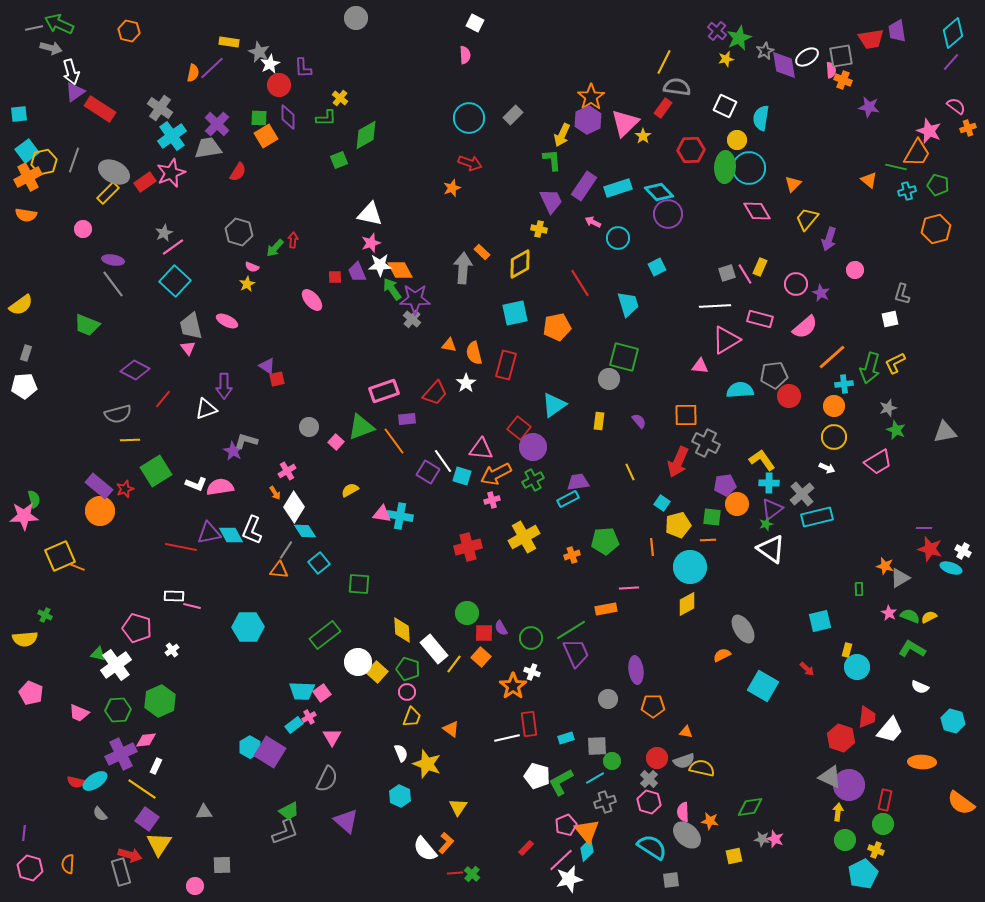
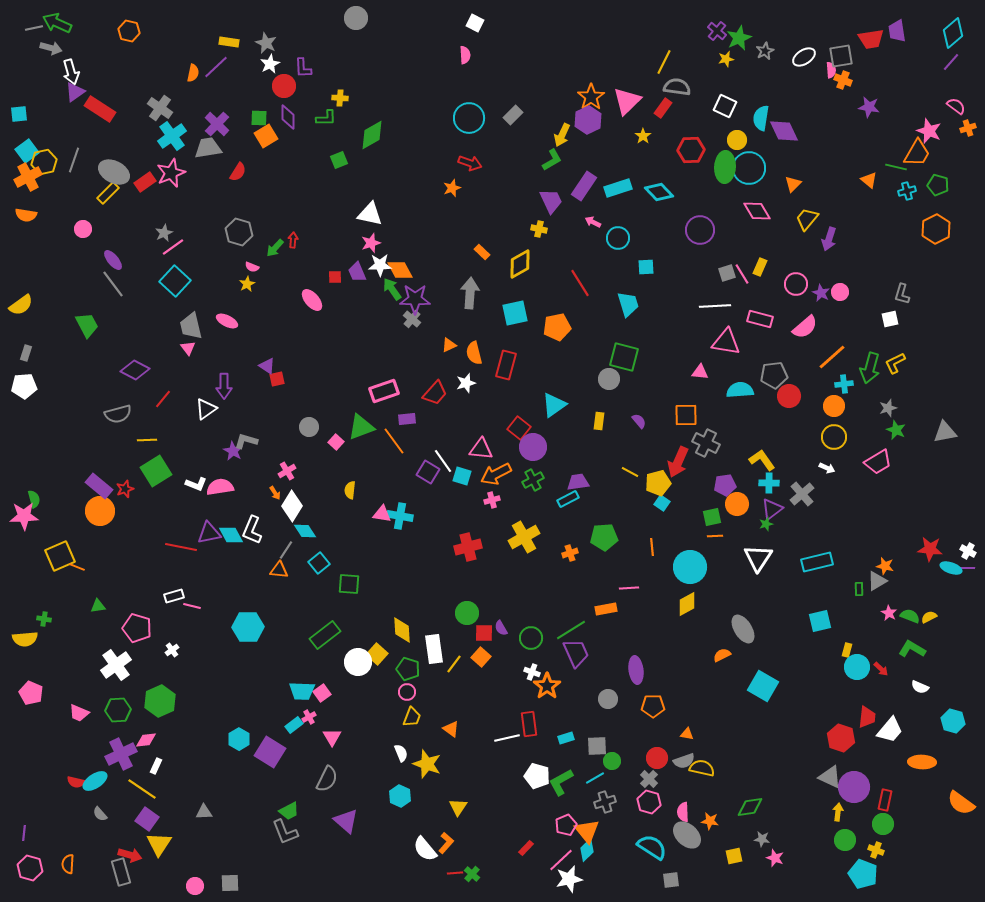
green arrow at (59, 24): moved 2 px left, 1 px up
gray star at (259, 52): moved 7 px right, 9 px up
white ellipse at (807, 57): moved 3 px left
purple diamond at (784, 65): moved 66 px down; rotated 16 degrees counterclockwise
purple line at (212, 68): moved 4 px right, 1 px up
red circle at (279, 85): moved 5 px right, 1 px down
yellow cross at (340, 98): rotated 35 degrees counterclockwise
pink triangle at (625, 123): moved 2 px right, 22 px up
green diamond at (366, 135): moved 6 px right
green L-shape at (552, 160): rotated 65 degrees clockwise
purple circle at (668, 214): moved 32 px right, 16 px down
orange hexagon at (936, 229): rotated 12 degrees counterclockwise
purple ellipse at (113, 260): rotated 40 degrees clockwise
cyan square at (657, 267): moved 11 px left; rotated 24 degrees clockwise
gray arrow at (463, 268): moved 7 px right, 25 px down
pink circle at (855, 270): moved 15 px left, 22 px down
pink line at (745, 274): moved 3 px left
green trapezoid at (87, 325): rotated 140 degrees counterclockwise
pink triangle at (726, 340): moved 2 px down; rotated 40 degrees clockwise
orange triangle at (449, 345): rotated 35 degrees counterclockwise
pink triangle at (700, 366): moved 6 px down
white star at (466, 383): rotated 18 degrees clockwise
white triangle at (206, 409): rotated 15 degrees counterclockwise
yellow line at (130, 440): moved 17 px right
yellow line at (630, 472): rotated 36 degrees counterclockwise
yellow semicircle at (350, 490): rotated 54 degrees counterclockwise
white diamond at (294, 507): moved 2 px left, 1 px up
green square at (712, 517): rotated 18 degrees counterclockwise
cyan rectangle at (817, 517): moved 45 px down
yellow pentagon at (678, 525): moved 20 px left, 42 px up
purple line at (924, 528): moved 43 px right, 40 px down
orange line at (708, 540): moved 7 px right, 4 px up
green pentagon at (605, 541): moved 1 px left, 4 px up
white triangle at (771, 549): moved 13 px left, 9 px down; rotated 28 degrees clockwise
red star at (930, 549): rotated 10 degrees counterclockwise
white cross at (963, 551): moved 5 px right
orange cross at (572, 555): moved 2 px left, 2 px up
gray triangle at (900, 578): moved 23 px left, 3 px down
green square at (359, 584): moved 10 px left
white rectangle at (174, 596): rotated 18 degrees counterclockwise
green cross at (45, 615): moved 1 px left, 4 px down; rotated 16 degrees counterclockwise
white rectangle at (434, 649): rotated 32 degrees clockwise
green triangle at (98, 654): moved 48 px up; rotated 21 degrees counterclockwise
red arrow at (807, 669): moved 74 px right
yellow square at (377, 672): moved 18 px up
orange star at (513, 686): moved 34 px right
orange triangle at (686, 732): moved 1 px right, 2 px down
cyan hexagon at (250, 747): moved 11 px left, 8 px up
purple circle at (849, 785): moved 5 px right, 2 px down
gray L-shape at (285, 832): rotated 88 degrees clockwise
pink star at (775, 839): moved 19 px down
gray square at (222, 865): moved 8 px right, 18 px down
cyan pentagon at (863, 874): rotated 24 degrees counterclockwise
